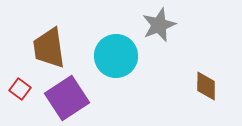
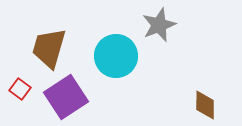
brown trapezoid: rotated 24 degrees clockwise
brown diamond: moved 1 px left, 19 px down
purple square: moved 1 px left, 1 px up
